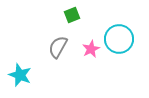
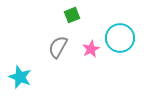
cyan circle: moved 1 px right, 1 px up
cyan star: moved 2 px down
